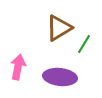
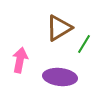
pink arrow: moved 2 px right, 7 px up
